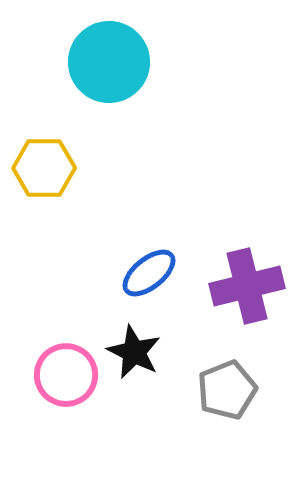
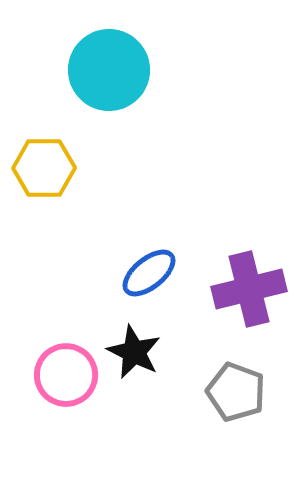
cyan circle: moved 8 px down
purple cross: moved 2 px right, 3 px down
gray pentagon: moved 9 px right, 2 px down; rotated 30 degrees counterclockwise
